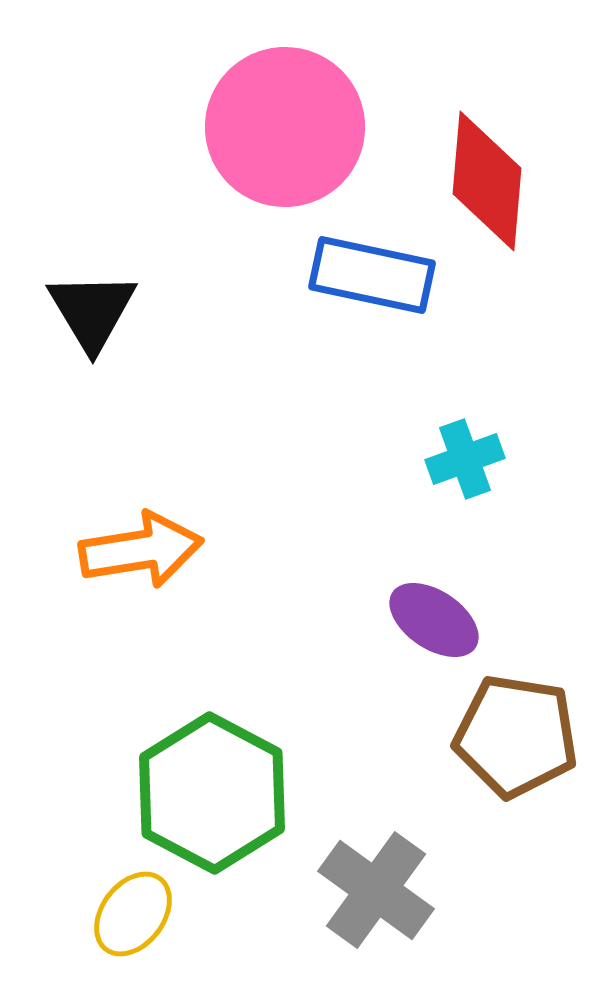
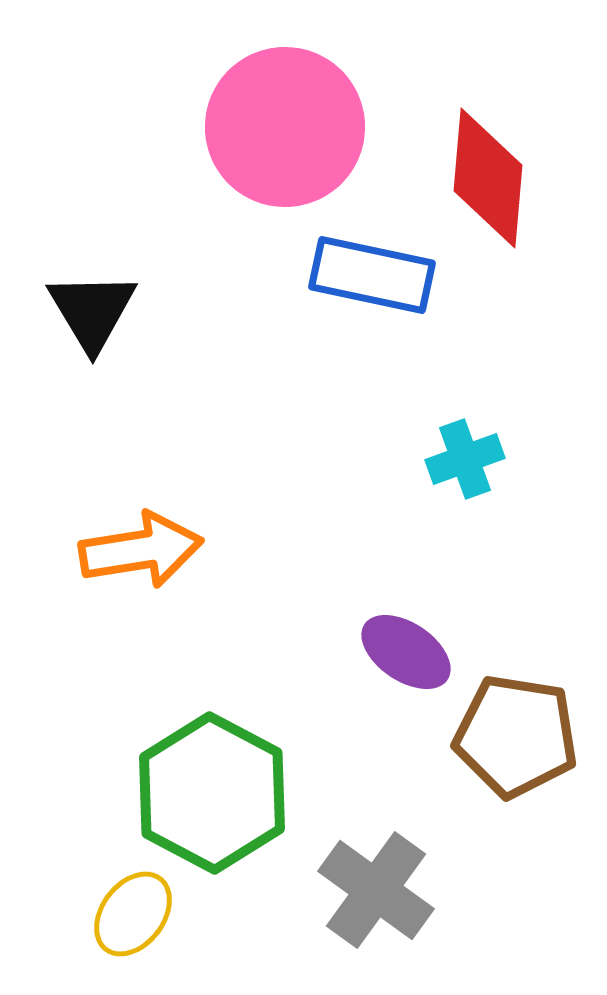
red diamond: moved 1 px right, 3 px up
purple ellipse: moved 28 px left, 32 px down
